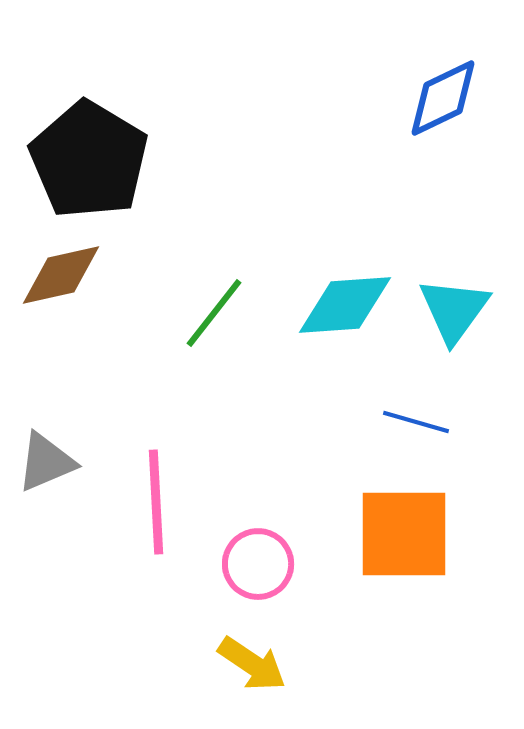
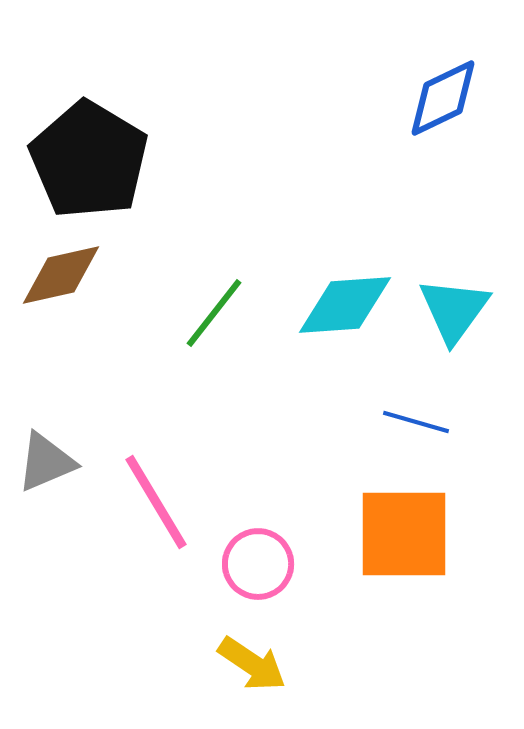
pink line: rotated 28 degrees counterclockwise
